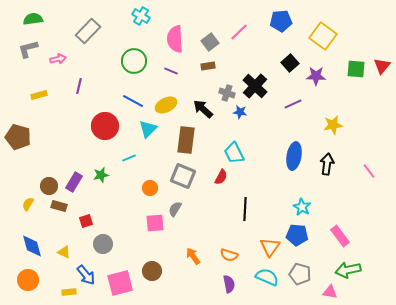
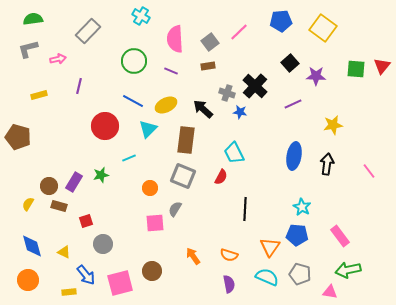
yellow square at (323, 36): moved 8 px up
